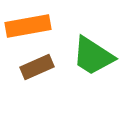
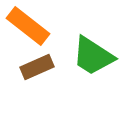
orange rectangle: rotated 48 degrees clockwise
